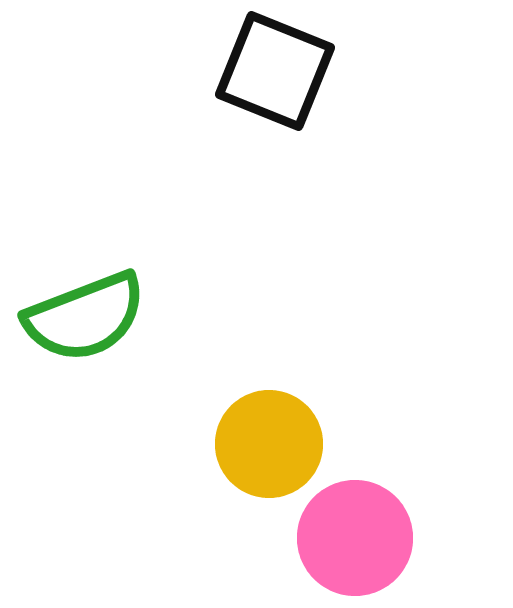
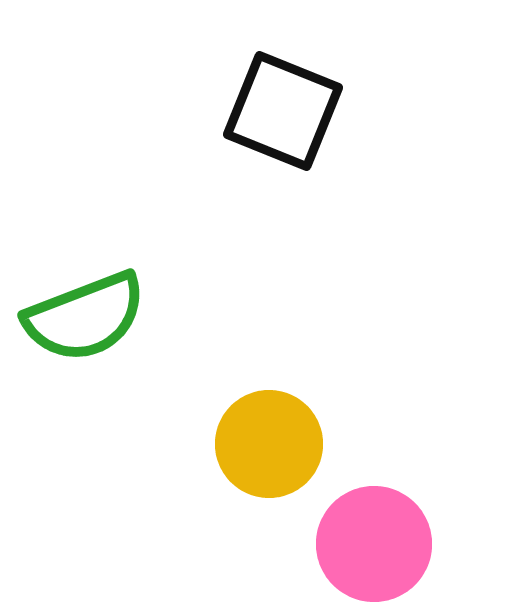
black square: moved 8 px right, 40 px down
pink circle: moved 19 px right, 6 px down
